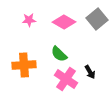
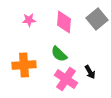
pink diamond: rotated 65 degrees clockwise
